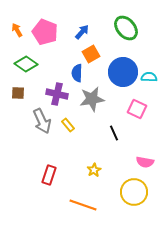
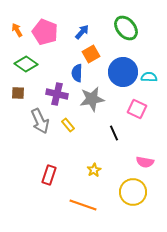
gray arrow: moved 2 px left
yellow circle: moved 1 px left
